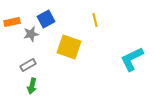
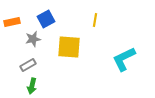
yellow line: rotated 24 degrees clockwise
gray star: moved 2 px right, 5 px down
yellow square: rotated 15 degrees counterclockwise
cyan L-shape: moved 8 px left
